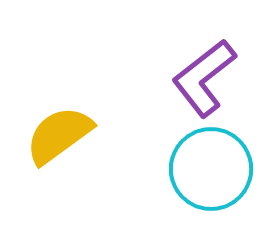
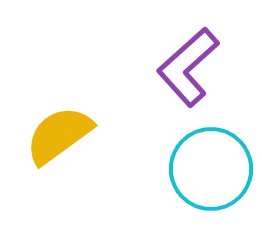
purple L-shape: moved 16 px left, 11 px up; rotated 4 degrees counterclockwise
